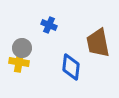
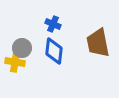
blue cross: moved 4 px right, 1 px up
yellow cross: moved 4 px left
blue diamond: moved 17 px left, 16 px up
